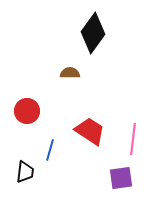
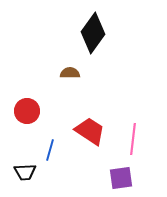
black trapezoid: rotated 80 degrees clockwise
